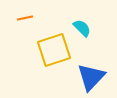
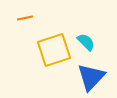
cyan semicircle: moved 4 px right, 14 px down
